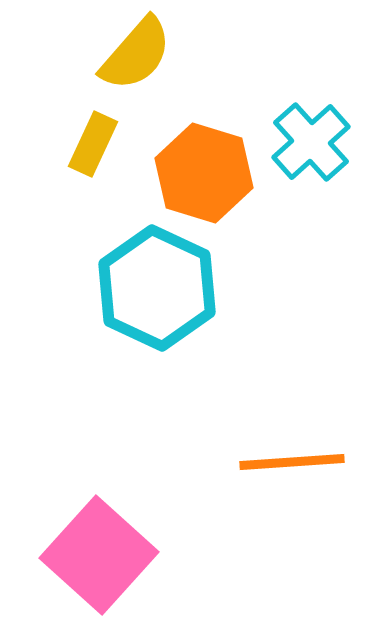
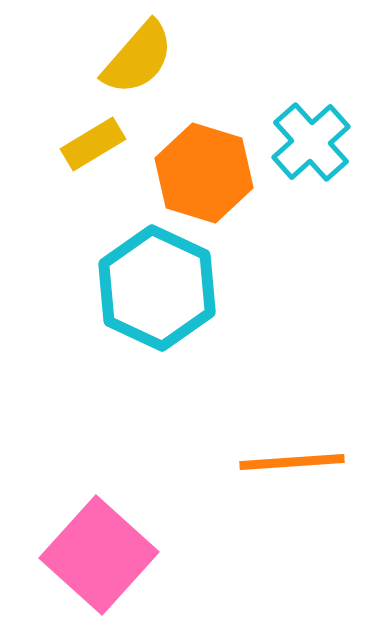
yellow semicircle: moved 2 px right, 4 px down
yellow rectangle: rotated 34 degrees clockwise
